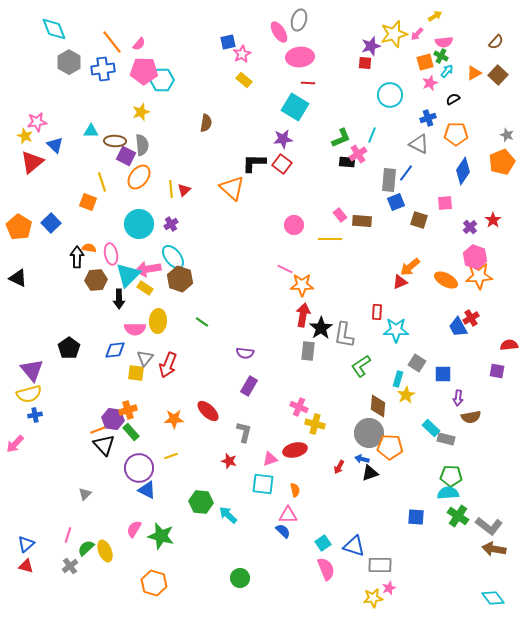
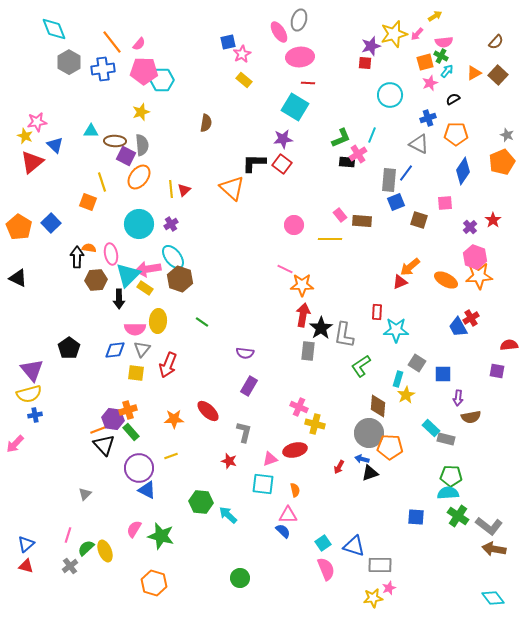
gray triangle at (145, 358): moved 3 px left, 9 px up
